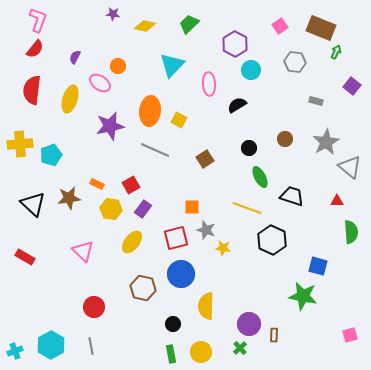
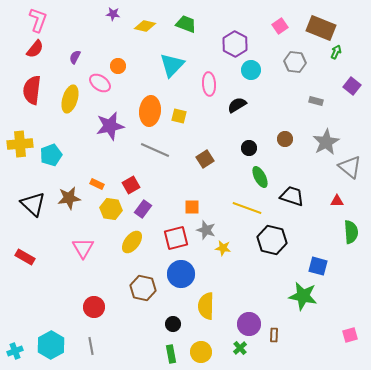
green trapezoid at (189, 24): moved 3 px left; rotated 65 degrees clockwise
yellow square at (179, 120): moved 4 px up; rotated 14 degrees counterclockwise
black hexagon at (272, 240): rotated 12 degrees counterclockwise
pink triangle at (83, 251): moved 3 px up; rotated 15 degrees clockwise
